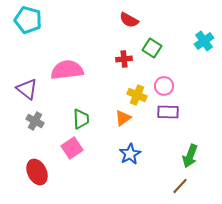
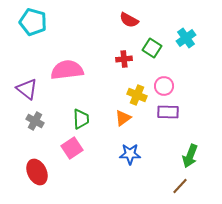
cyan pentagon: moved 5 px right, 2 px down
cyan cross: moved 18 px left, 3 px up
blue star: rotated 30 degrees clockwise
